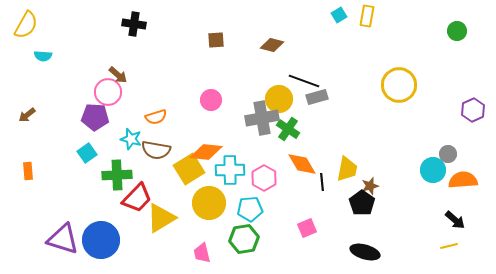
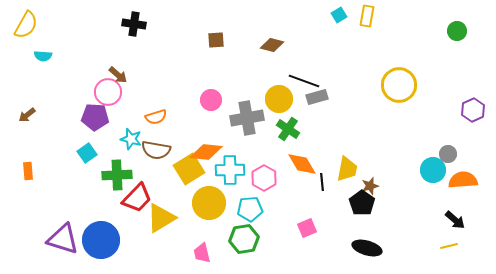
gray cross at (262, 118): moved 15 px left
black ellipse at (365, 252): moved 2 px right, 4 px up
